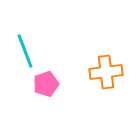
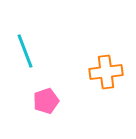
pink pentagon: moved 17 px down
